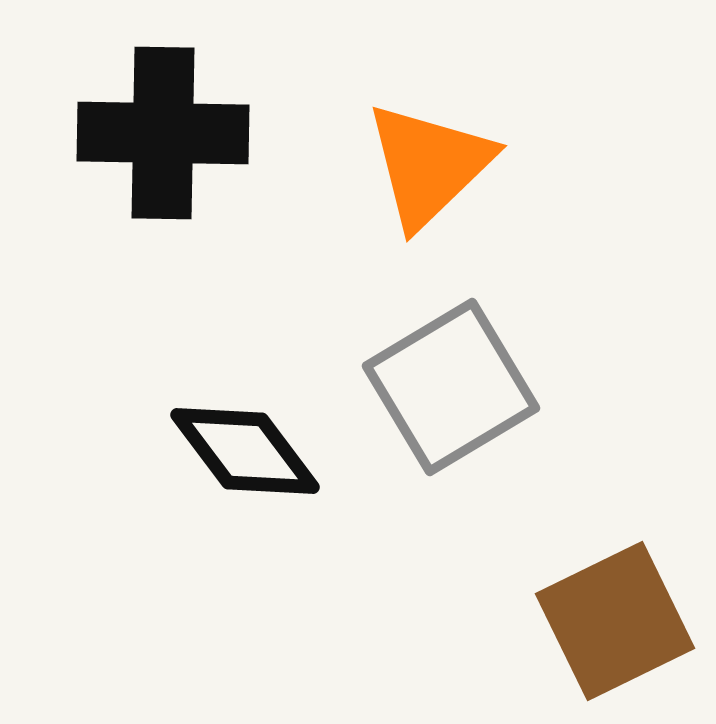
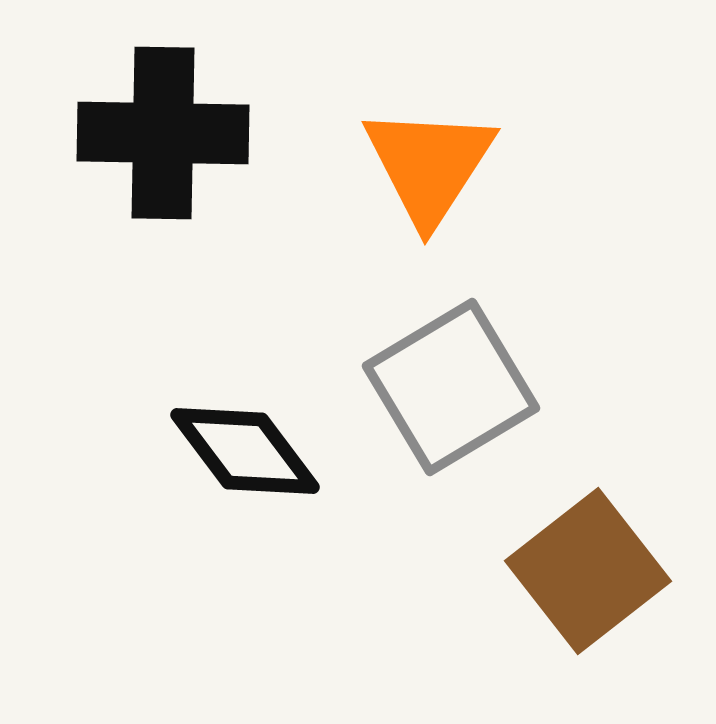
orange triangle: rotated 13 degrees counterclockwise
brown square: moved 27 px left, 50 px up; rotated 12 degrees counterclockwise
